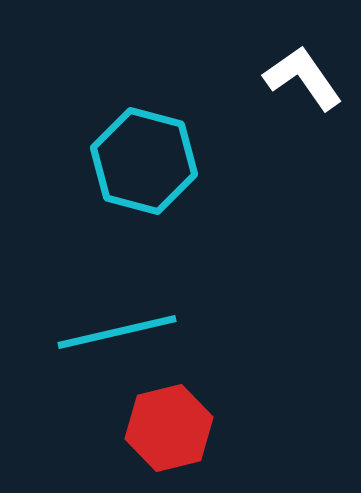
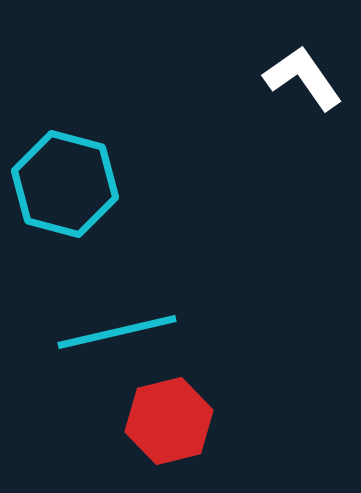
cyan hexagon: moved 79 px left, 23 px down
red hexagon: moved 7 px up
